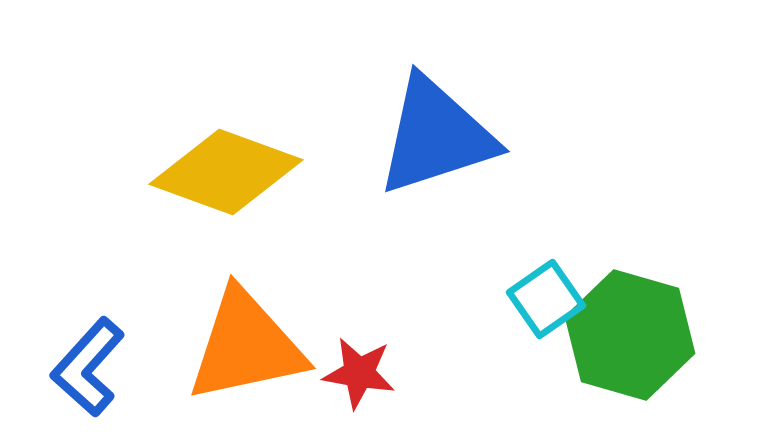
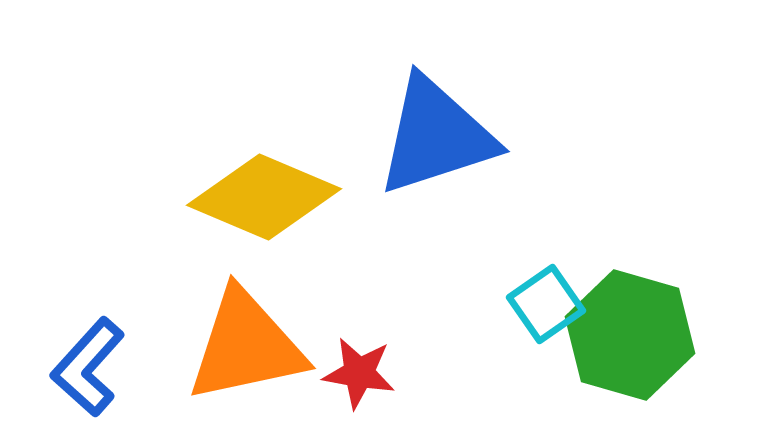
yellow diamond: moved 38 px right, 25 px down; rotated 3 degrees clockwise
cyan square: moved 5 px down
